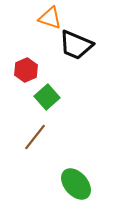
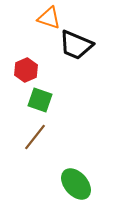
orange triangle: moved 1 px left
green square: moved 7 px left, 3 px down; rotated 30 degrees counterclockwise
